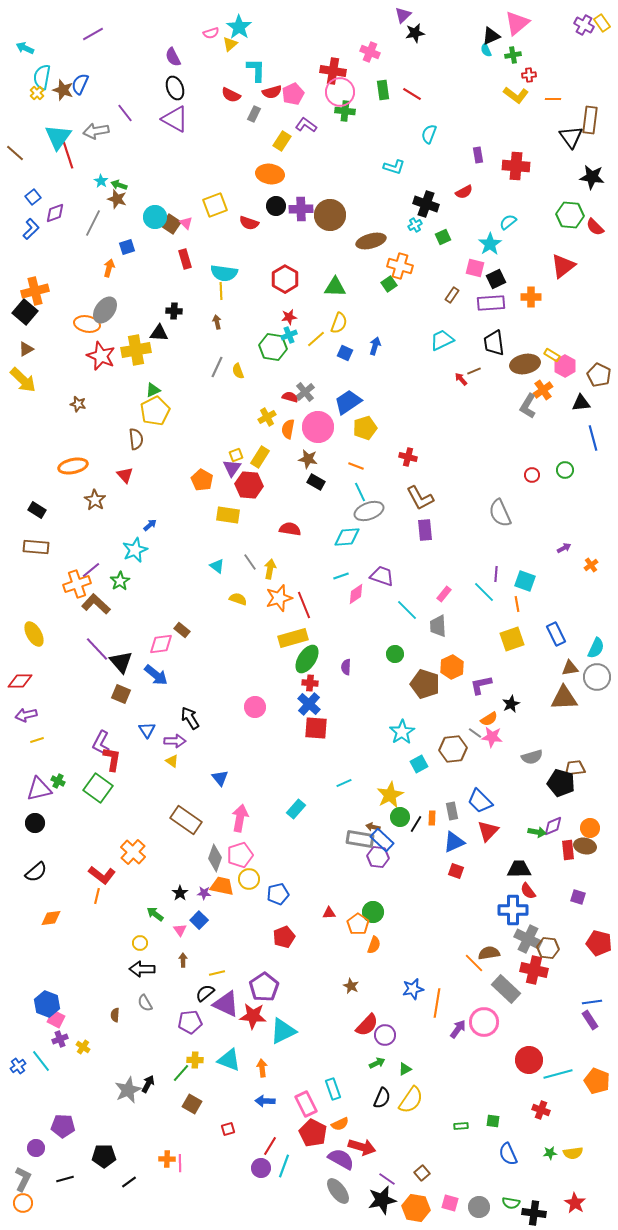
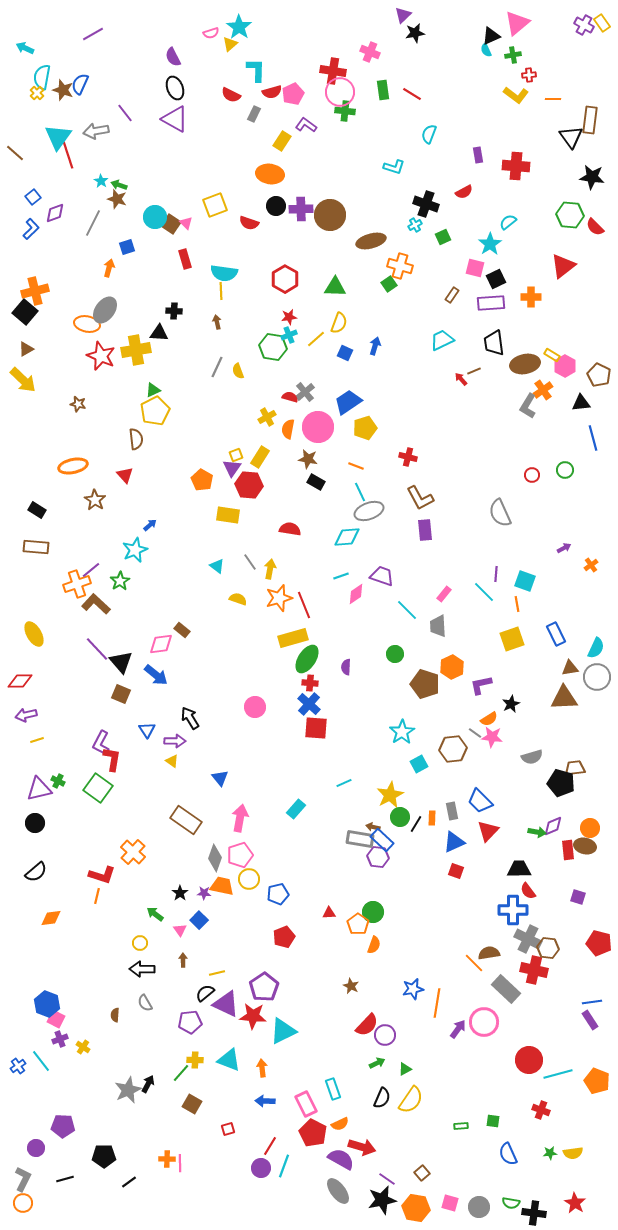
red L-shape at (102, 875): rotated 20 degrees counterclockwise
